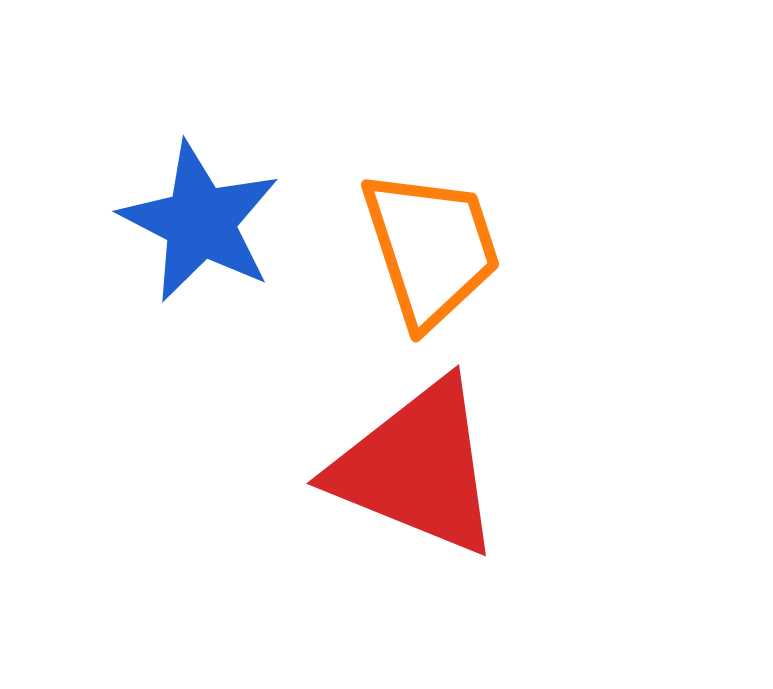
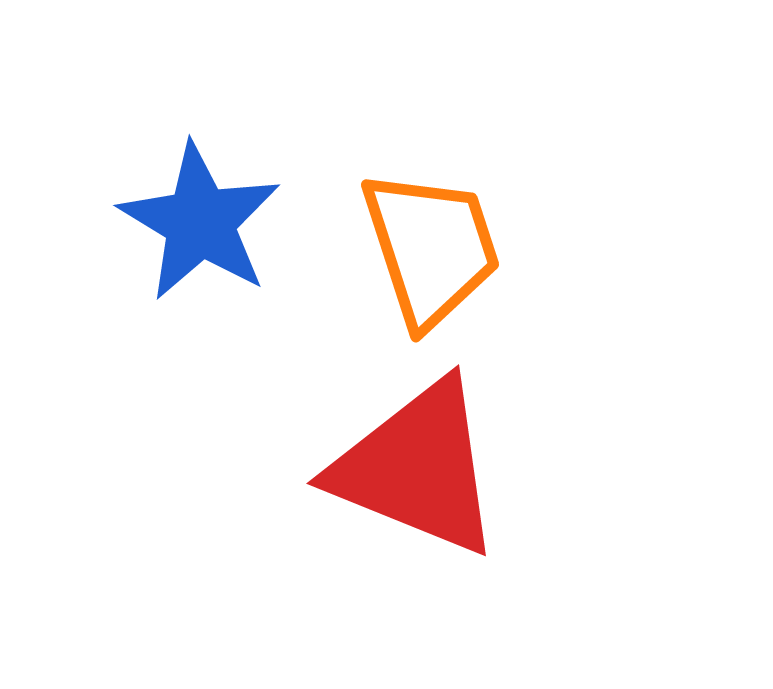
blue star: rotated 4 degrees clockwise
